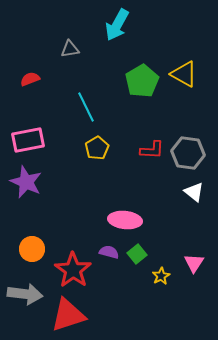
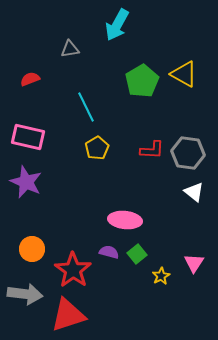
pink rectangle: moved 3 px up; rotated 24 degrees clockwise
